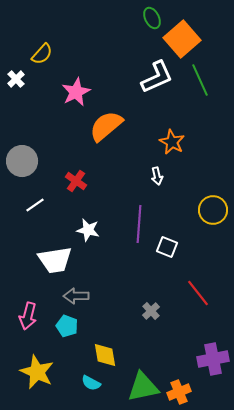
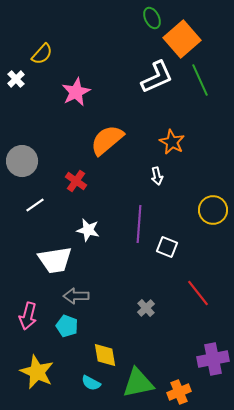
orange semicircle: moved 1 px right, 14 px down
gray cross: moved 5 px left, 3 px up
green triangle: moved 5 px left, 4 px up
